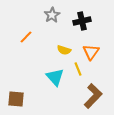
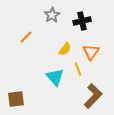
yellow semicircle: moved 1 px right, 1 px up; rotated 72 degrees counterclockwise
brown square: rotated 12 degrees counterclockwise
